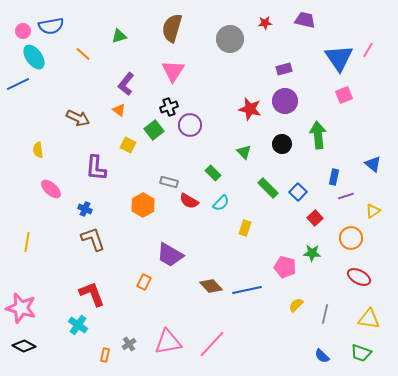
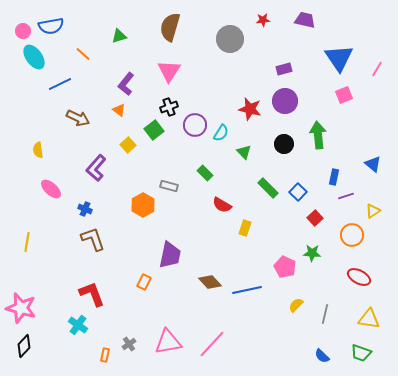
red star at (265, 23): moved 2 px left, 3 px up
brown semicircle at (172, 28): moved 2 px left, 1 px up
pink line at (368, 50): moved 9 px right, 19 px down
pink triangle at (173, 71): moved 4 px left
blue line at (18, 84): moved 42 px right
purple circle at (190, 125): moved 5 px right
black circle at (282, 144): moved 2 px right
yellow square at (128, 145): rotated 21 degrees clockwise
purple L-shape at (96, 168): rotated 36 degrees clockwise
green rectangle at (213, 173): moved 8 px left
gray rectangle at (169, 182): moved 4 px down
red semicircle at (189, 201): moved 33 px right, 4 px down
cyan semicircle at (221, 203): moved 70 px up; rotated 12 degrees counterclockwise
orange circle at (351, 238): moved 1 px right, 3 px up
purple trapezoid at (170, 255): rotated 108 degrees counterclockwise
pink pentagon at (285, 267): rotated 10 degrees clockwise
brown diamond at (211, 286): moved 1 px left, 4 px up
black diamond at (24, 346): rotated 75 degrees counterclockwise
